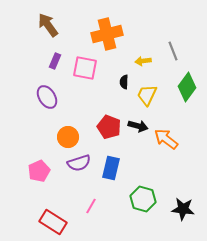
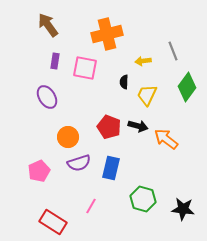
purple rectangle: rotated 14 degrees counterclockwise
